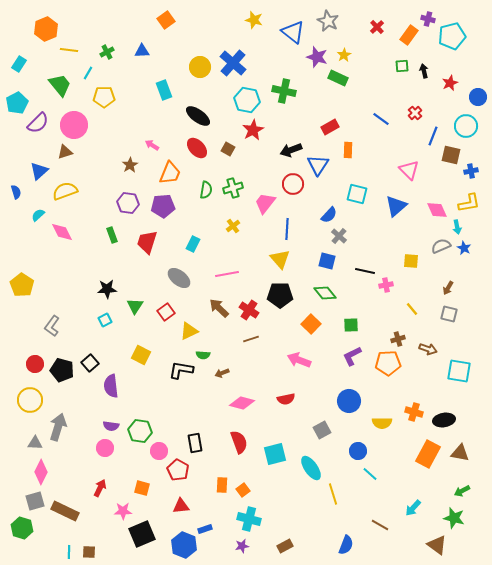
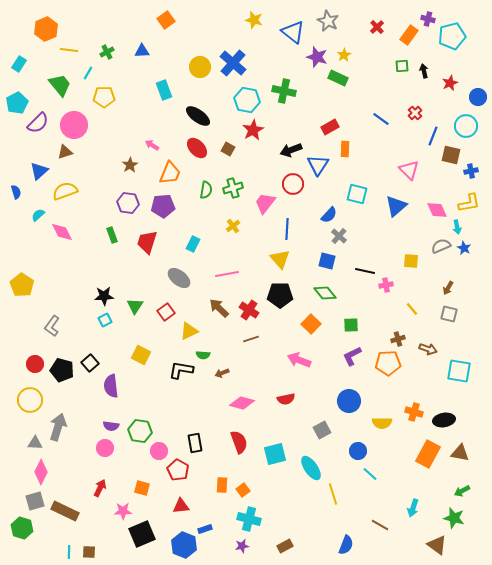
orange rectangle at (348, 150): moved 3 px left, 1 px up
black star at (107, 289): moved 3 px left, 7 px down
cyan arrow at (413, 508): rotated 24 degrees counterclockwise
